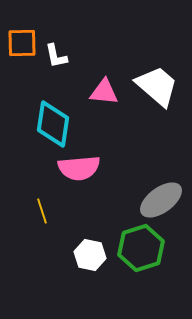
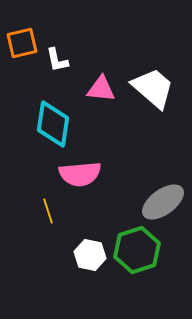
orange square: rotated 12 degrees counterclockwise
white L-shape: moved 1 px right, 4 px down
white trapezoid: moved 4 px left, 2 px down
pink triangle: moved 3 px left, 3 px up
pink semicircle: moved 1 px right, 6 px down
gray ellipse: moved 2 px right, 2 px down
yellow line: moved 6 px right
green hexagon: moved 4 px left, 2 px down
